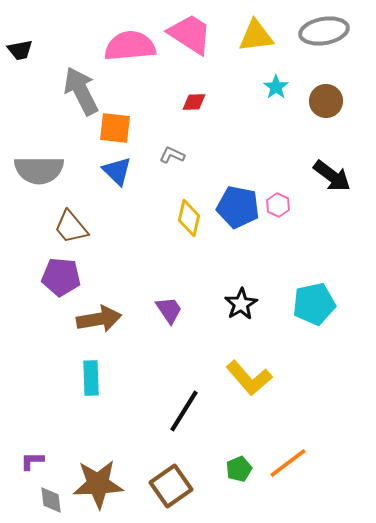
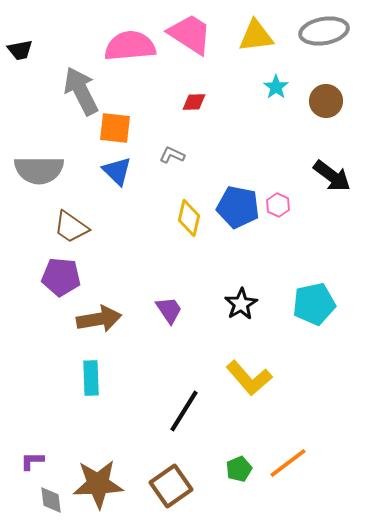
brown trapezoid: rotated 15 degrees counterclockwise
